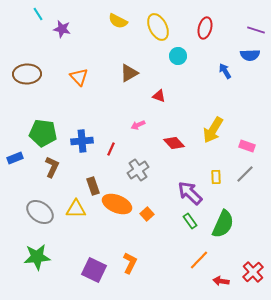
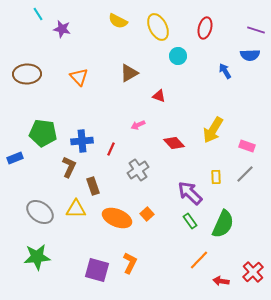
brown L-shape: moved 17 px right
orange ellipse: moved 14 px down
purple square: moved 3 px right; rotated 10 degrees counterclockwise
